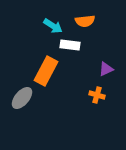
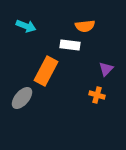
orange semicircle: moved 5 px down
cyan arrow: moved 27 px left; rotated 12 degrees counterclockwise
purple triangle: rotated 21 degrees counterclockwise
